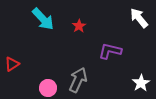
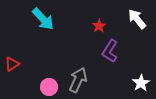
white arrow: moved 2 px left, 1 px down
red star: moved 20 px right
purple L-shape: rotated 70 degrees counterclockwise
pink circle: moved 1 px right, 1 px up
